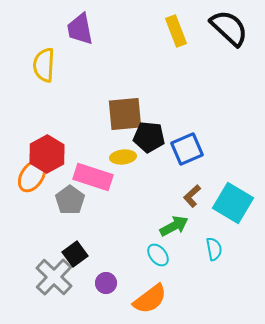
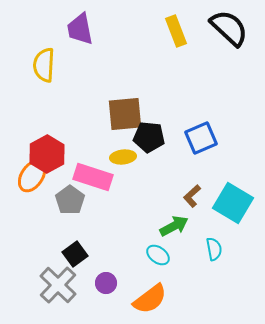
blue square: moved 14 px right, 11 px up
cyan ellipse: rotated 15 degrees counterclockwise
gray cross: moved 4 px right, 8 px down
